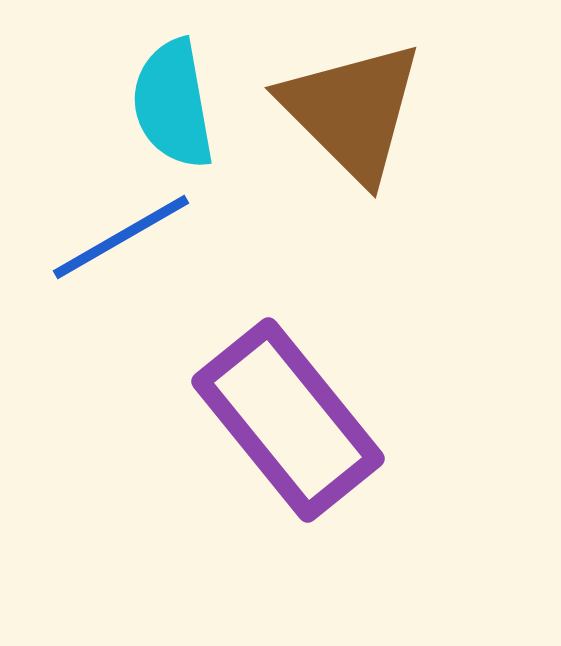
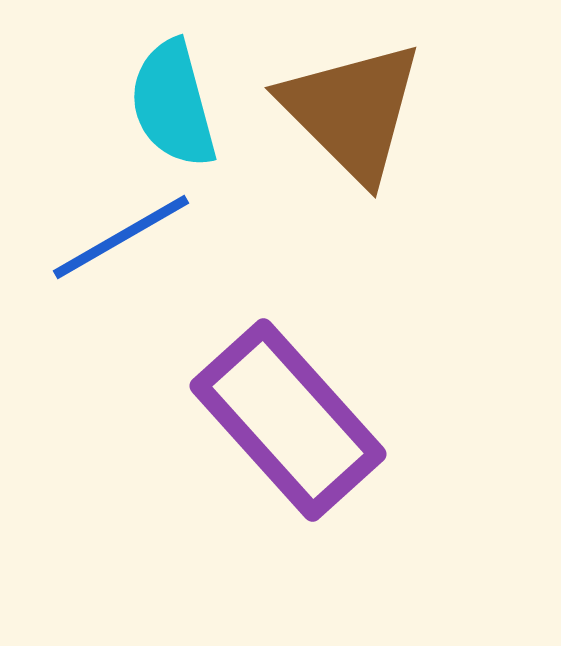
cyan semicircle: rotated 5 degrees counterclockwise
purple rectangle: rotated 3 degrees counterclockwise
